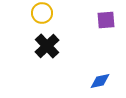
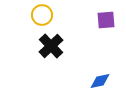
yellow circle: moved 2 px down
black cross: moved 4 px right
